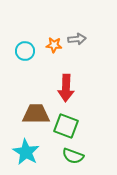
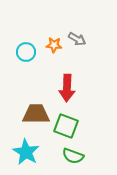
gray arrow: rotated 36 degrees clockwise
cyan circle: moved 1 px right, 1 px down
red arrow: moved 1 px right
